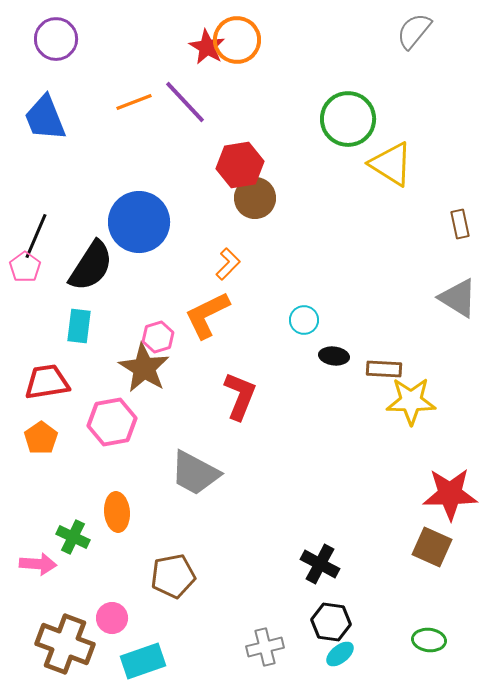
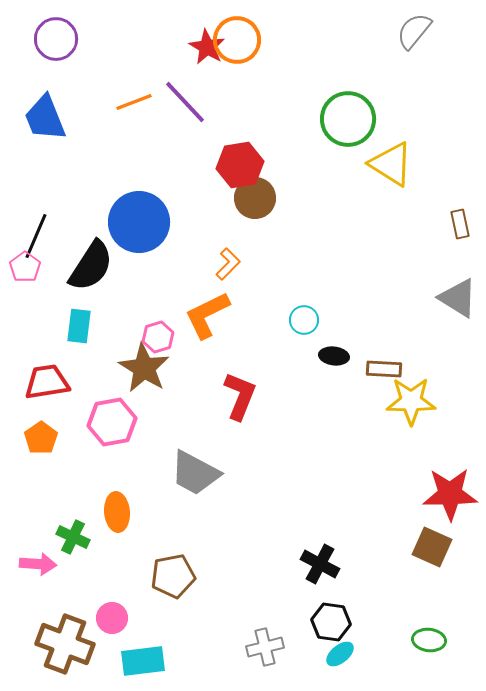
cyan rectangle at (143, 661): rotated 12 degrees clockwise
